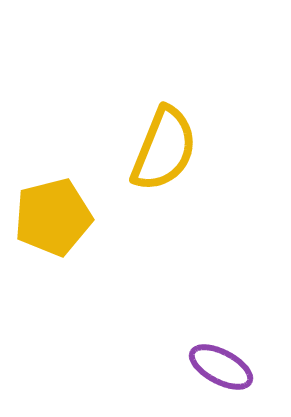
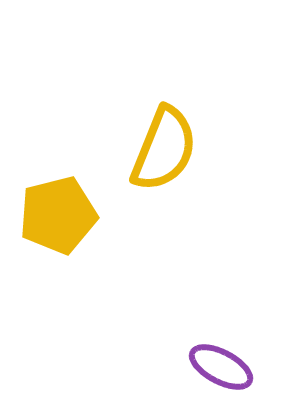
yellow pentagon: moved 5 px right, 2 px up
